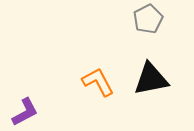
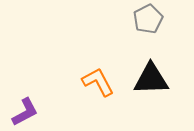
black triangle: rotated 9 degrees clockwise
